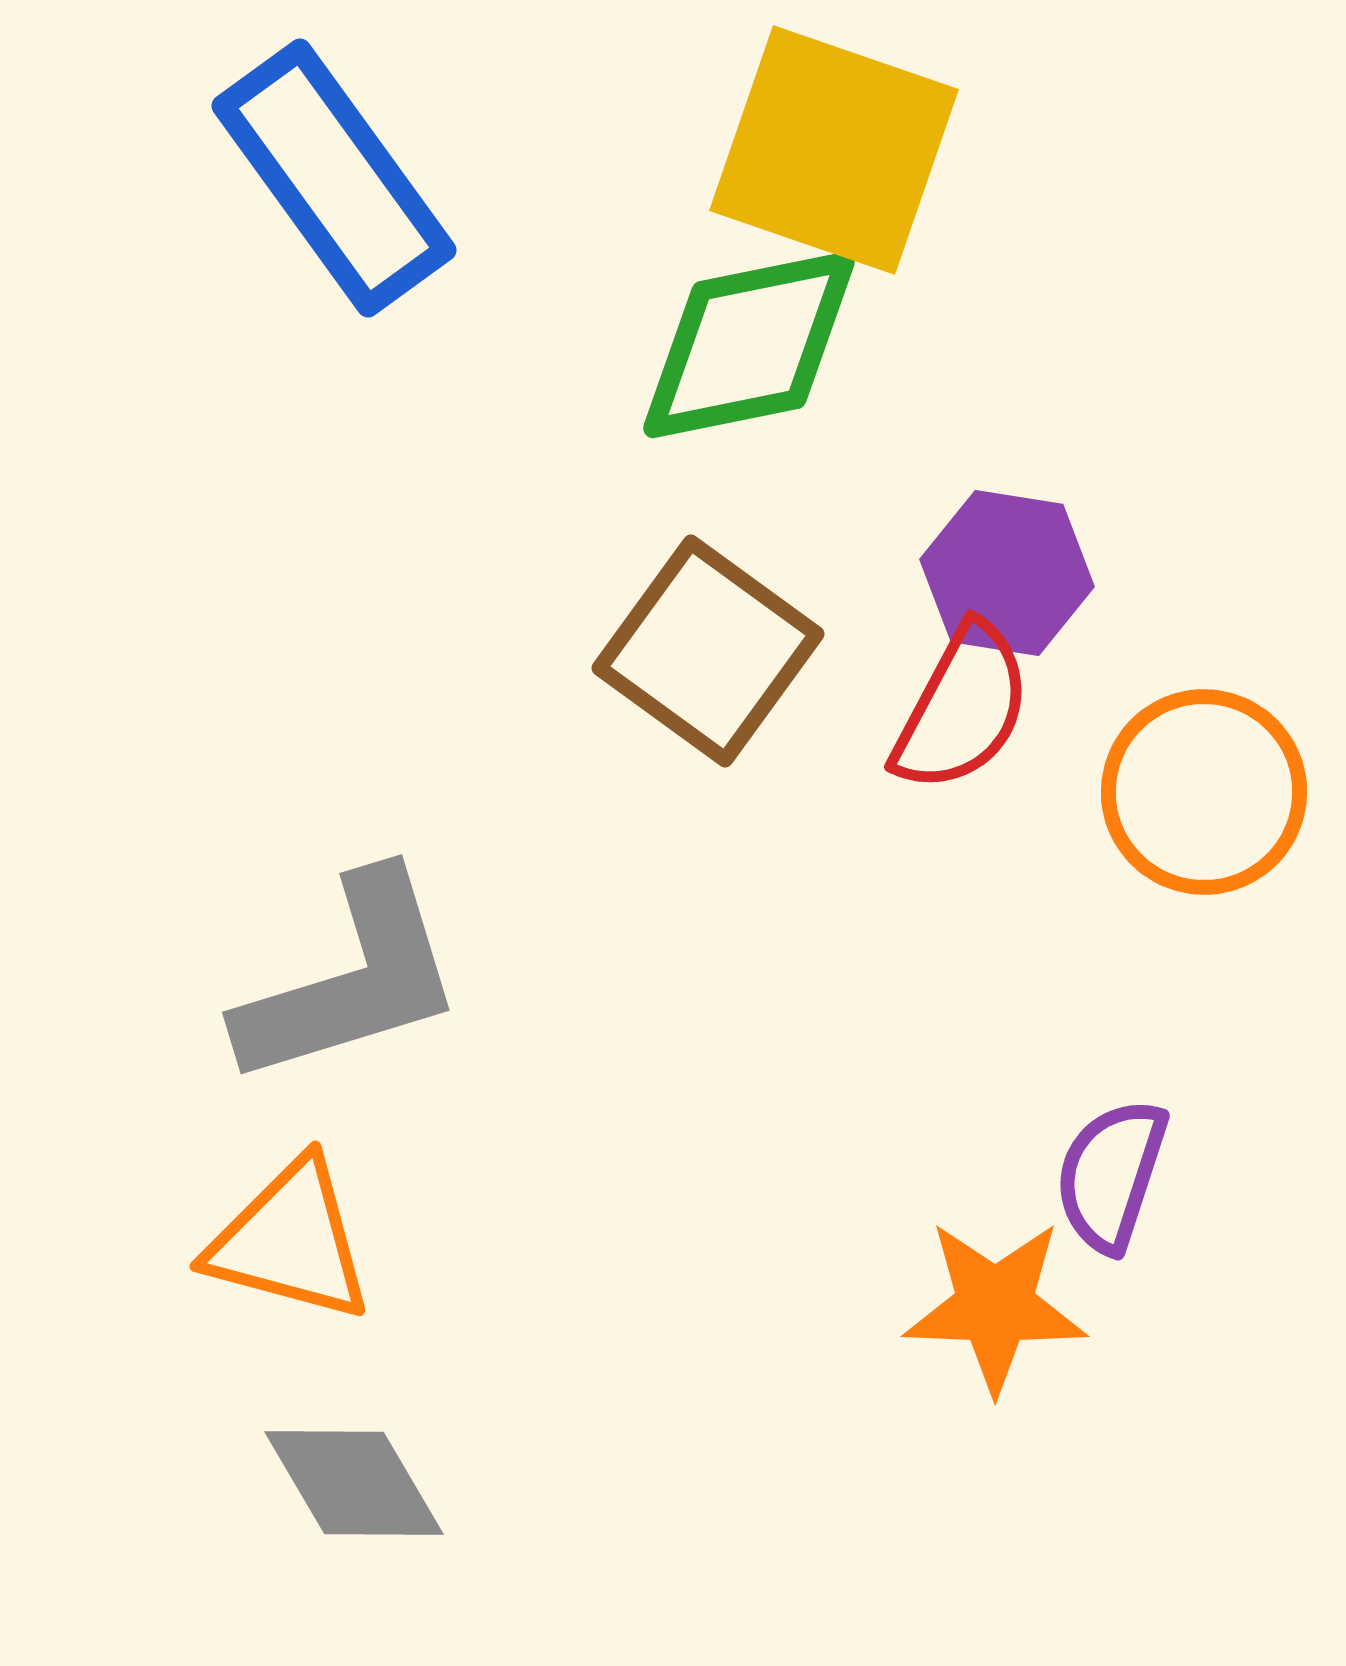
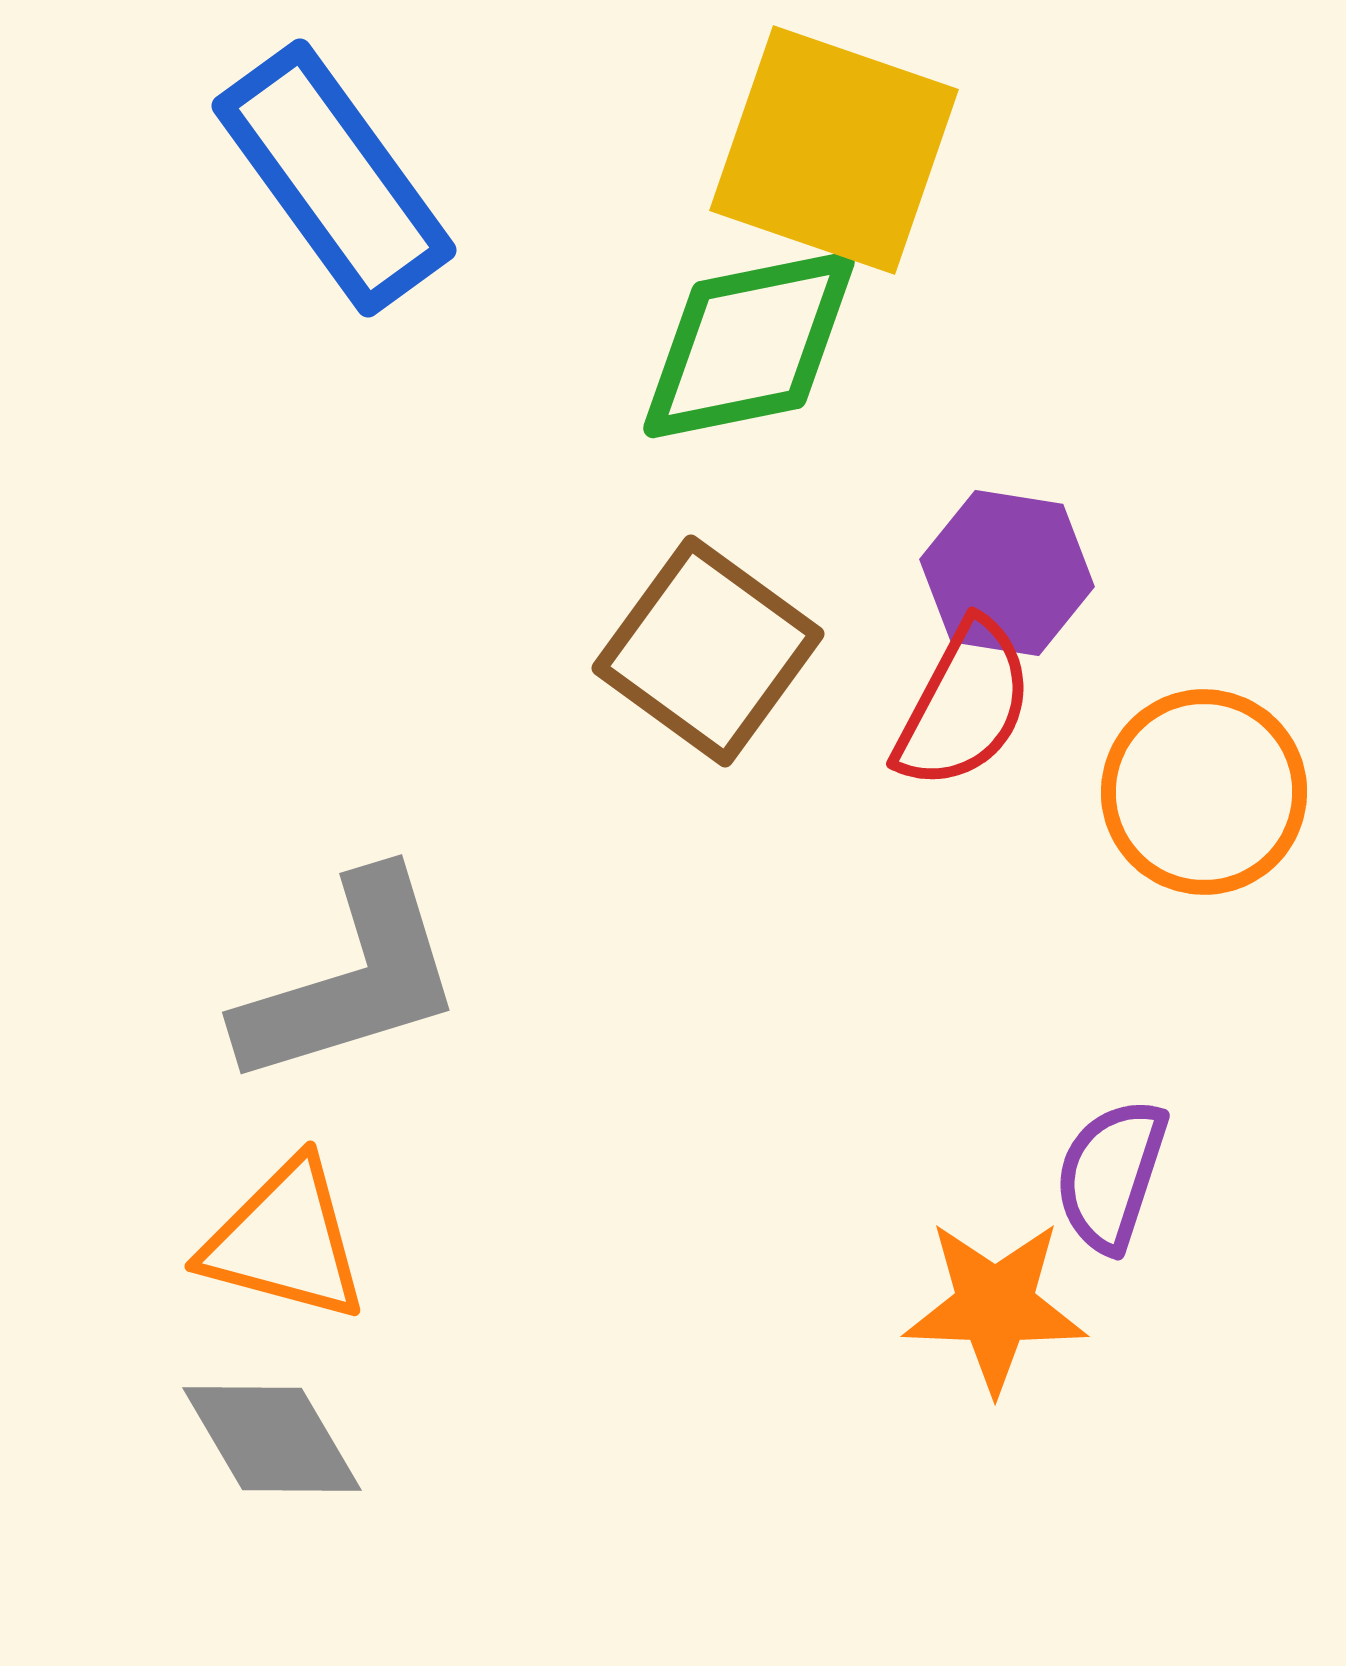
red semicircle: moved 2 px right, 3 px up
orange triangle: moved 5 px left
gray diamond: moved 82 px left, 44 px up
